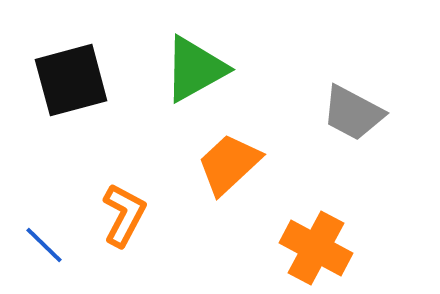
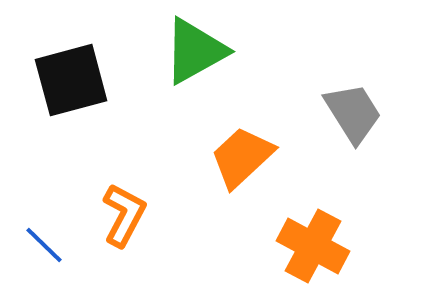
green triangle: moved 18 px up
gray trapezoid: rotated 150 degrees counterclockwise
orange trapezoid: moved 13 px right, 7 px up
orange cross: moved 3 px left, 2 px up
